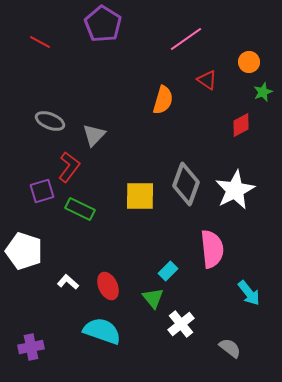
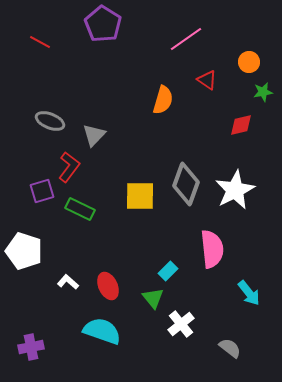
green star: rotated 12 degrees clockwise
red diamond: rotated 15 degrees clockwise
